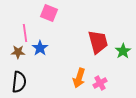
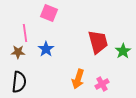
blue star: moved 6 px right, 1 px down
orange arrow: moved 1 px left, 1 px down
pink cross: moved 2 px right, 1 px down
